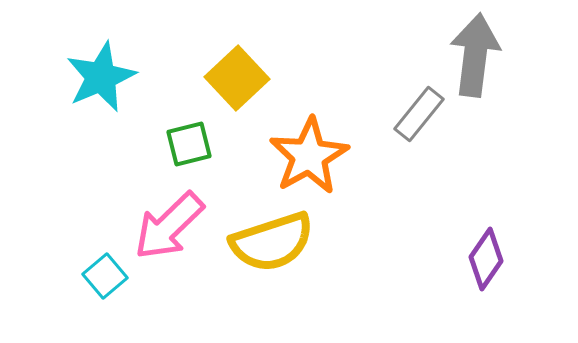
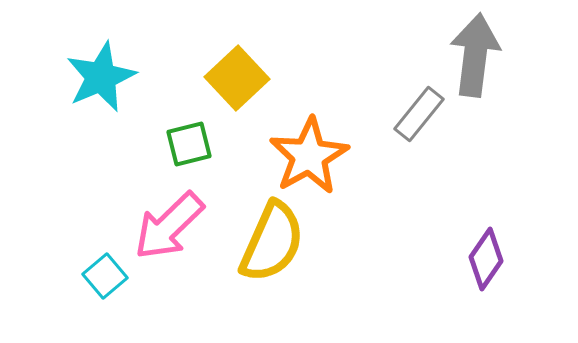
yellow semicircle: rotated 48 degrees counterclockwise
